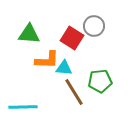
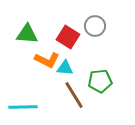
gray circle: moved 1 px right
green triangle: moved 2 px left
red square: moved 4 px left, 1 px up
orange L-shape: rotated 25 degrees clockwise
cyan triangle: moved 1 px right
brown line: moved 3 px down
